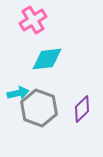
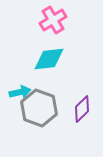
pink cross: moved 20 px right
cyan diamond: moved 2 px right
cyan arrow: moved 2 px right, 1 px up
